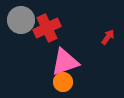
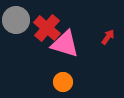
gray circle: moved 5 px left
red cross: rotated 24 degrees counterclockwise
pink triangle: moved 18 px up; rotated 36 degrees clockwise
